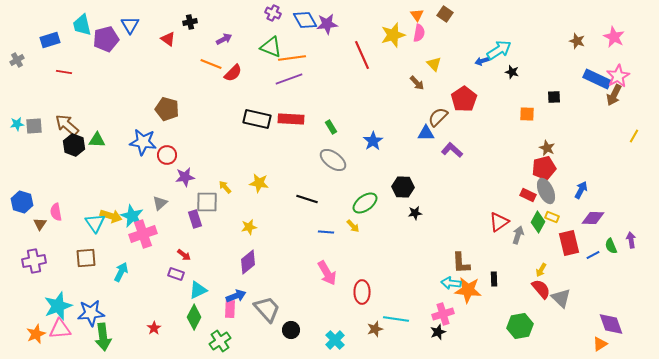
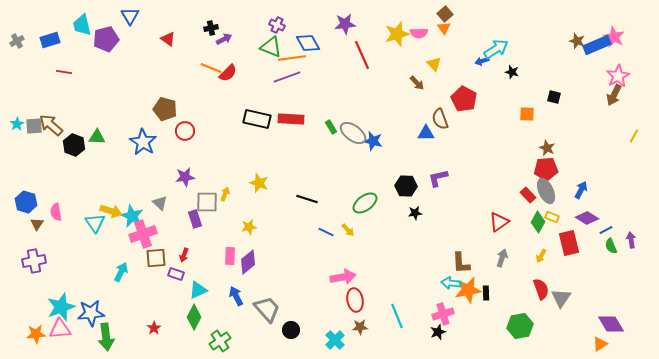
purple cross at (273, 13): moved 4 px right, 12 px down
brown square at (445, 14): rotated 14 degrees clockwise
orange triangle at (417, 15): moved 27 px right, 13 px down
blue diamond at (305, 20): moved 3 px right, 23 px down
black cross at (190, 22): moved 21 px right, 6 px down
purple star at (327, 24): moved 18 px right
blue triangle at (130, 25): moved 9 px up
pink semicircle at (419, 33): rotated 78 degrees clockwise
yellow star at (393, 35): moved 4 px right, 1 px up
cyan arrow at (499, 50): moved 3 px left, 1 px up
gray cross at (17, 60): moved 19 px up
orange line at (211, 64): moved 4 px down
red semicircle at (233, 73): moved 5 px left
purple line at (289, 79): moved 2 px left, 2 px up
blue rectangle at (597, 79): moved 34 px up; rotated 48 degrees counterclockwise
black square at (554, 97): rotated 16 degrees clockwise
red pentagon at (464, 99): rotated 10 degrees counterclockwise
brown pentagon at (167, 109): moved 2 px left
brown semicircle at (438, 117): moved 2 px right, 2 px down; rotated 65 degrees counterclockwise
cyan star at (17, 124): rotated 24 degrees counterclockwise
brown arrow at (67, 125): moved 16 px left
green triangle at (97, 140): moved 3 px up
blue star at (373, 141): rotated 24 degrees counterclockwise
blue star at (143, 142): rotated 24 degrees clockwise
purple L-shape at (452, 150): moved 14 px left, 28 px down; rotated 55 degrees counterclockwise
red circle at (167, 155): moved 18 px right, 24 px up
gray ellipse at (333, 160): moved 20 px right, 27 px up
red pentagon at (544, 168): moved 2 px right, 1 px down; rotated 10 degrees clockwise
yellow star at (259, 183): rotated 12 degrees clockwise
yellow arrow at (225, 187): moved 7 px down; rotated 64 degrees clockwise
black hexagon at (403, 187): moved 3 px right, 1 px up
red rectangle at (528, 195): rotated 21 degrees clockwise
blue hexagon at (22, 202): moved 4 px right
gray triangle at (160, 203): rotated 35 degrees counterclockwise
yellow arrow at (111, 216): moved 5 px up
purple diamond at (593, 218): moved 6 px left; rotated 30 degrees clockwise
brown triangle at (40, 224): moved 3 px left
yellow arrow at (353, 226): moved 5 px left, 4 px down
blue line at (326, 232): rotated 21 degrees clockwise
gray arrow at (518, 235): moved 16 px left, 23 px down
red arrow at (184, 255): rotated 72 degrees clockwise
blue line at (593, 255): moved 13 px right, 25 px up
brown square at (86, 258): moved 70 px right
yellow arrow at (541, 270): moved 14 px up
pink arrow at (327, 273): moved 16 px right, 4 px down; rotated 70 degrees counterclockwise
black rectangle at (494, 279): moved 8 px left, 14 px down
red semicircle at (541, 289): rotated 20 degrees clockwise
orange star at (468, 290): rotated 16 degrees counterclockwise
red ellipse at (362, 292): moved 7 px left, 8 px down; rotated 10 degrees counterclockwise
blue arrow at (236, 296): rotated 96 degrees counterclockwise
gray triangle at (561, 298): rotated 20 degrees clockwise
cyan star at (58, 306): moved 3 px right, 1 px down
pink rectangle at (230, 309): moved 53 px up
cyan line at (396, 319): moved 1 px right, 3 px up; rotated 60 degrees clockwise
purple diamond at (611, 324): rotated 12 degrees counterclockwise
brown star at (375, 329): moved 15 px left, 2 px up; rotated 14 degrees clockwise
orange star at (36, 334): rotated 18 degrees clockwise
green arrow at (103, 337): moved 3 px right
